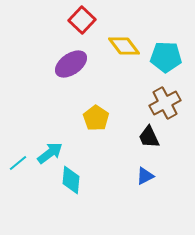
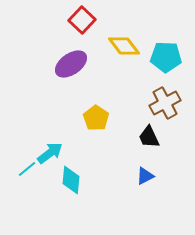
cyan line: moved 9 px right, 6 px down
